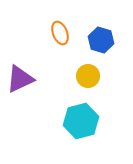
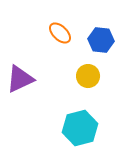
orange ellipse: rotated 25 degrees counterclockwise
blue hexagon: rotated 10 degrees counterclockwise
cyan hexagon: moved 1 px left, 7 px down
